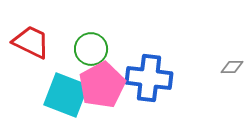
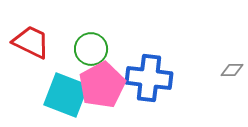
gray diamond: moved 3 px down
